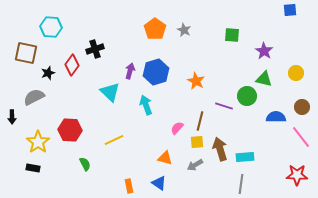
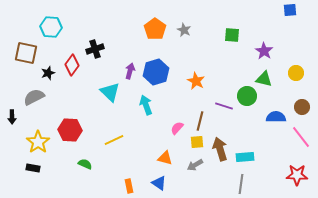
green semicircle: rotated 40 degrees counterclockwise
